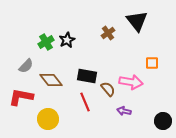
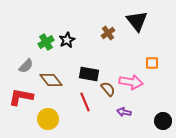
black rectangle: moved 2 px right, 2 px up
purple arrow: moved 1 px down
